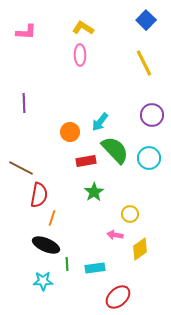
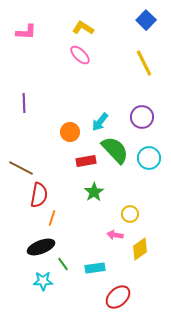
pink ellipse: rotated 45 degrees counterclockwise
purple circle: moved 10 px left, 2 px down
black ellipse: moved 5 px left, 2 px down; rotated 44 degrees counterclockwise
green line: moved 4 px left; rotated 32 degrees counterclockwise
